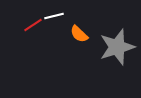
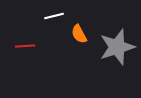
red line: moved 8 px left, 21 px down; rotated 30 degrees clockwise
orange semicircle: rotated 18 degrees clockwise
